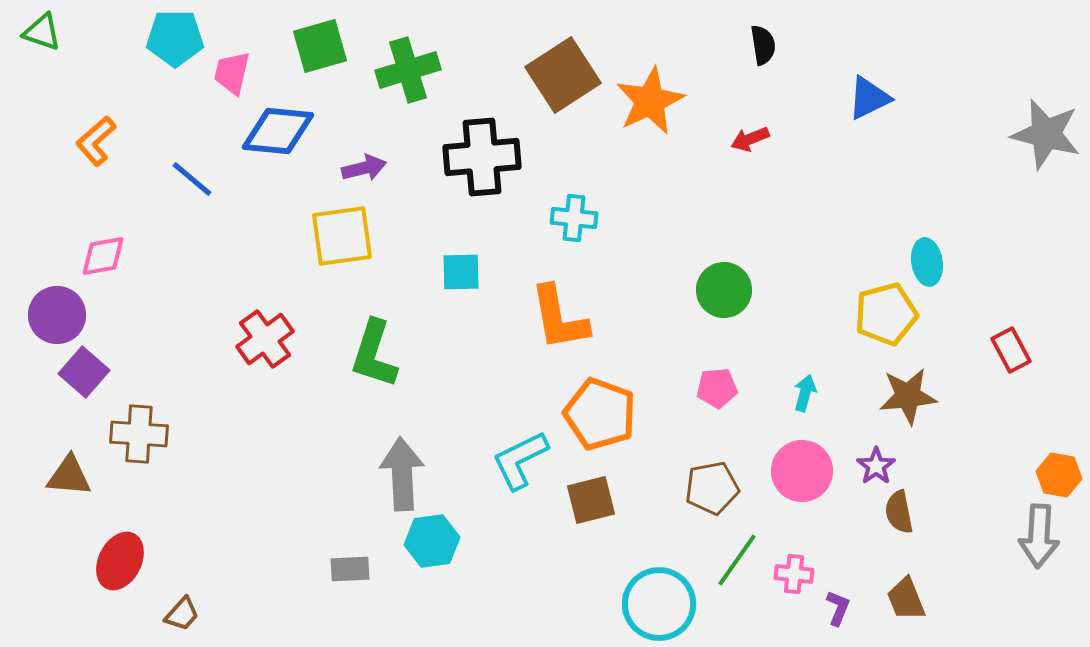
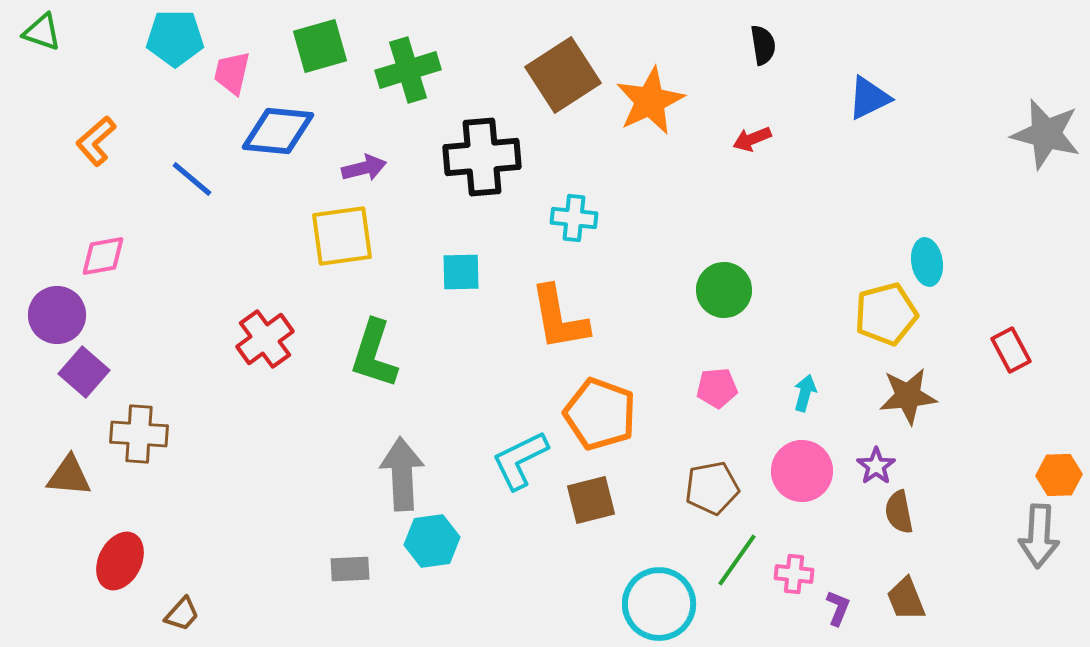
red arrow at (750, 139): moved 2 px right
orange hexagon at (1059, 475): rotated 12 degrees counterclockwise
